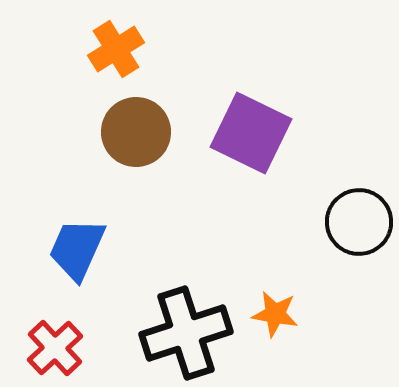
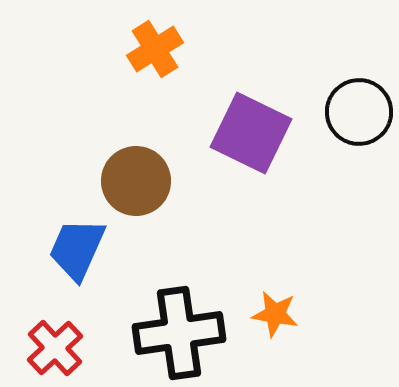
orange cross: moved 39 px right
brown circle: moved 49 px down
black circle: moved 110 px up
black cross: moved 7 px left; rotated 10 degrees clockwise
